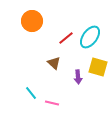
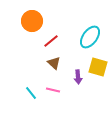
red line: moved 15 px left, 3 px down
pink line: moved 1 px right, 13 px up
